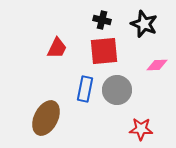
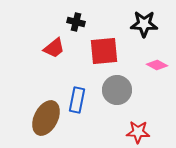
black cross: moved 26 px left, 2 px down
black star: rotated 20 degrees counterclockwise
red trapezoid: moved 3 px left; rotated 25 degrees clockwise
pink diamond: rotated 30 degrees clockwise
blue rectangle: moved 8 px left, 11 px down
red star: moved 3 px left, 3 px down
